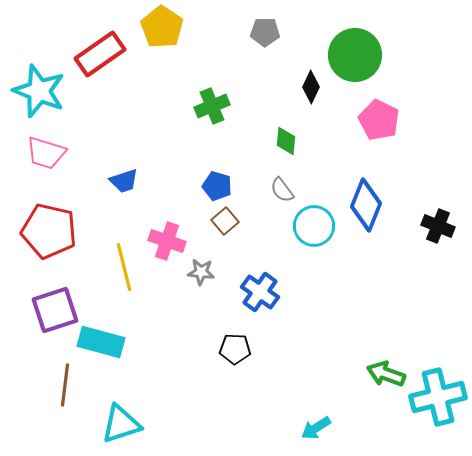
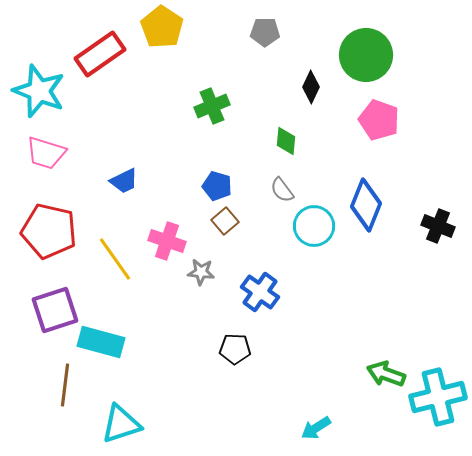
green circle: moved 11 px right
pink pentagon: rotated 6 degrees counterclockwise
blue trapezoid: rotated 8 degrees counterclockwise
yellow line: moved 9 px left, 8 px up; rotated 21 degrees counterclockwise
